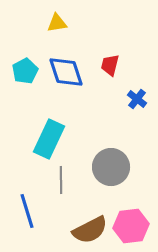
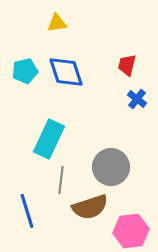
red trapezoid: moved 17 px right
cyan pentagon: rotated 15 degrees clockwise
gray line: rotated 8 degrees clockwise
pink hexagon: moved 5 px down
brown semicircle: moved 23 px up; rotated 9 degrees clockwise
